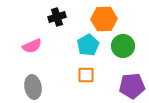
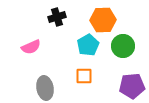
orange hexagon: moved 1 px left, 1 px down
pink semicircle: moved 1 px left, 1 px down
orange square: moved 2 px left, 1 px down
gray ellipse: moved 12 px right, 1 px down
